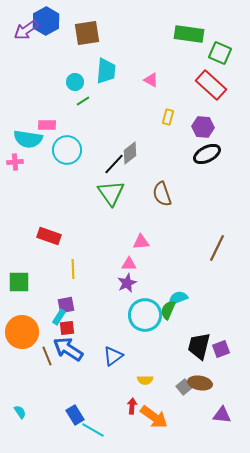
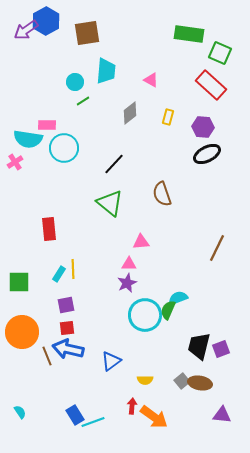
cyan circle at (67, 150): moved 3 px left, 2 px up
gray diamond at (130, 153): moved 40 px up
pink cross at (15, 162): rotated 28 degrees counterclockwise
green triangle at (111, 193): moved 1 px left, 10 px down; rotated 16 degrees counterclockwise
red rectangle at (49, 236): moved 7 px up; rotated 65 degrees clockwise
cyan rectangle at (59, 317): moved 43 px up
blue arrow at (68, 349): rotated 20 degrees counterclockwise
blue triangle at (113, 356): moved 2 px left, 5 px down
gray square at (184, 387): moved 2 px left, 6 px up
cyan line at (93, 430): moved 8 px up; rotated 50 degrees counterclockwise
